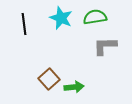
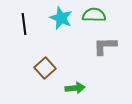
green semicircle: moved 1 px left, 2 px up; rotated 10 degrees clockwise
brown square: moved 4 px left, 11 px up
green arrow: moved 1 px right, 1 px down
